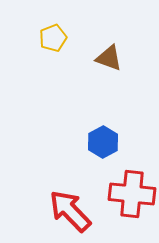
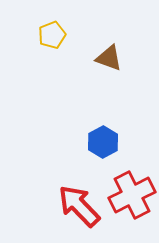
yellow pentagon: moved 1 px left, 3 px up
red cross: moved 1 px down; rotated 33 degrees counterclockwise
red arrow: moved 9 px right, 5 px up
